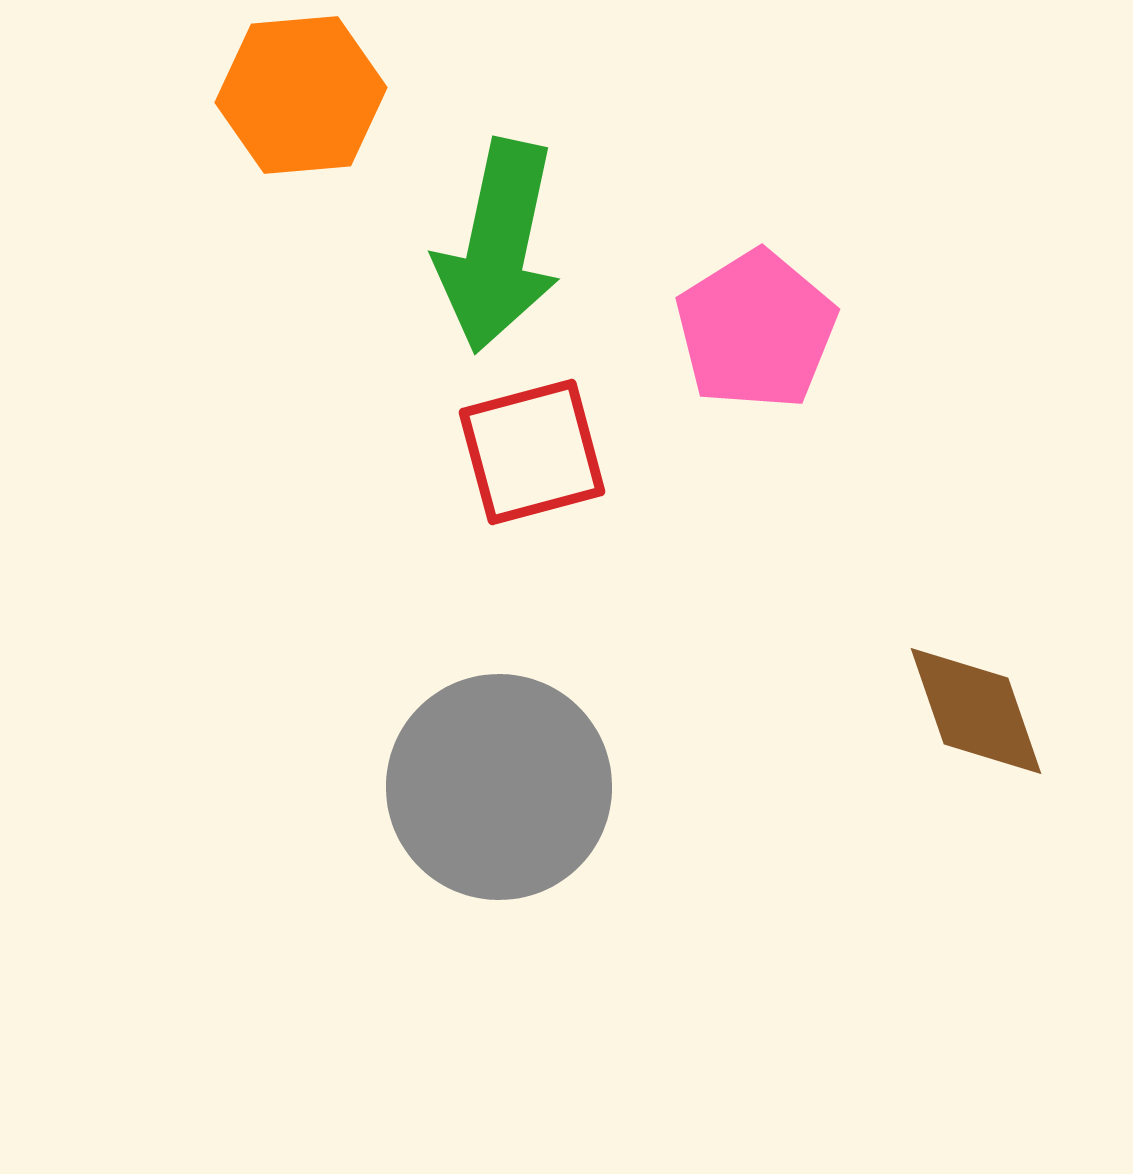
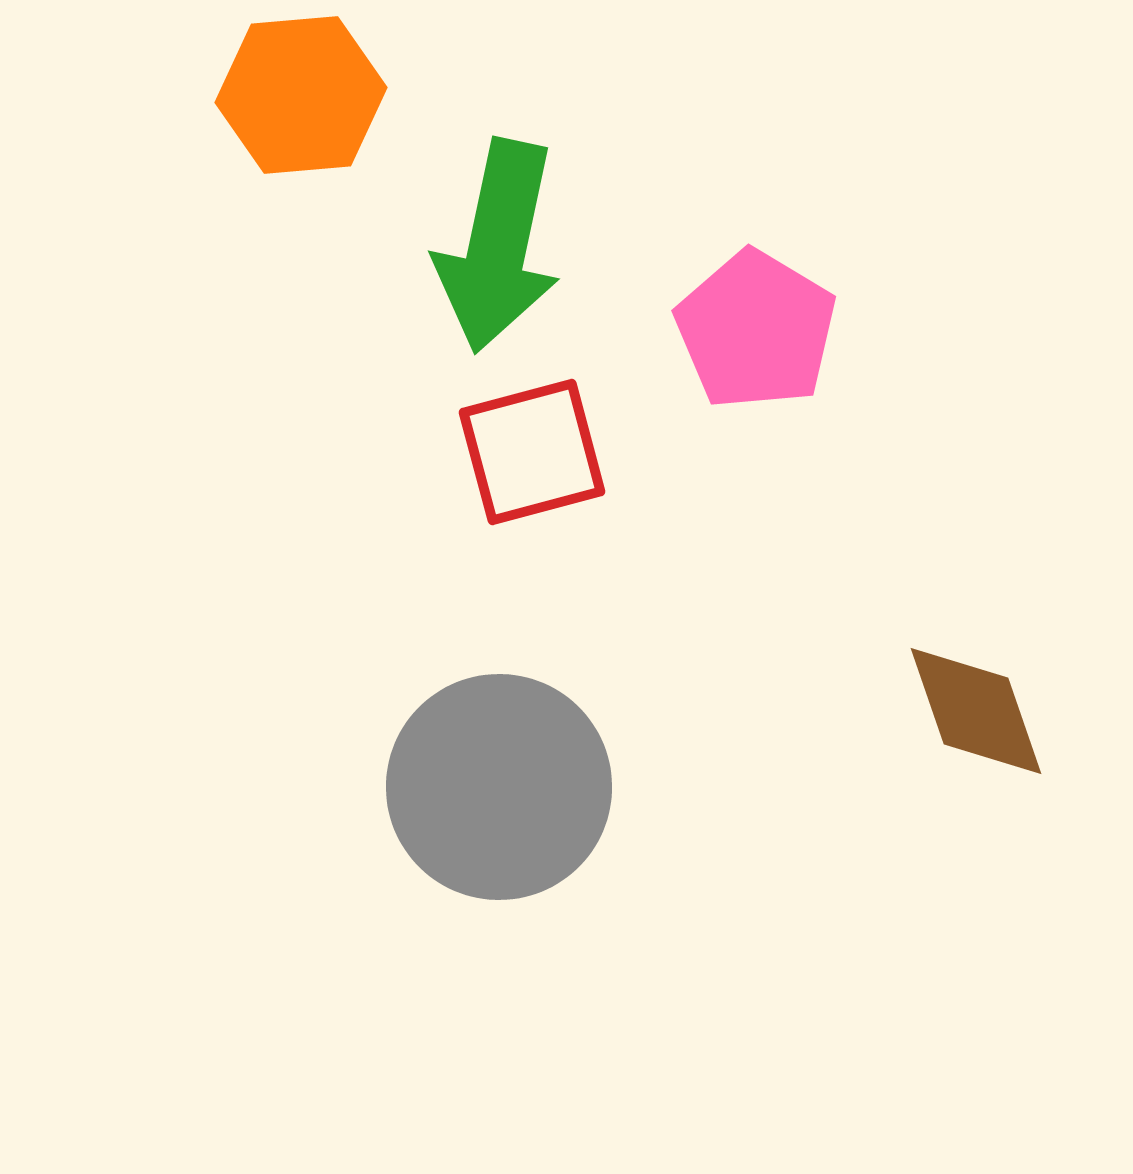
pink pentagon: rotated 9 degrees counterclockwise
